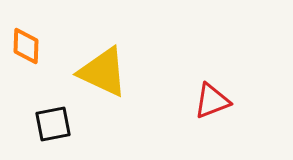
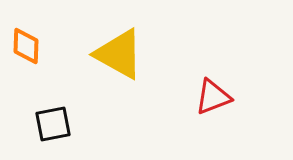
yellow triangle: moved 16 px right, 18 px up; rotated 4 degrees clockwise
red triangle: moved 1 px right, 4 px up
